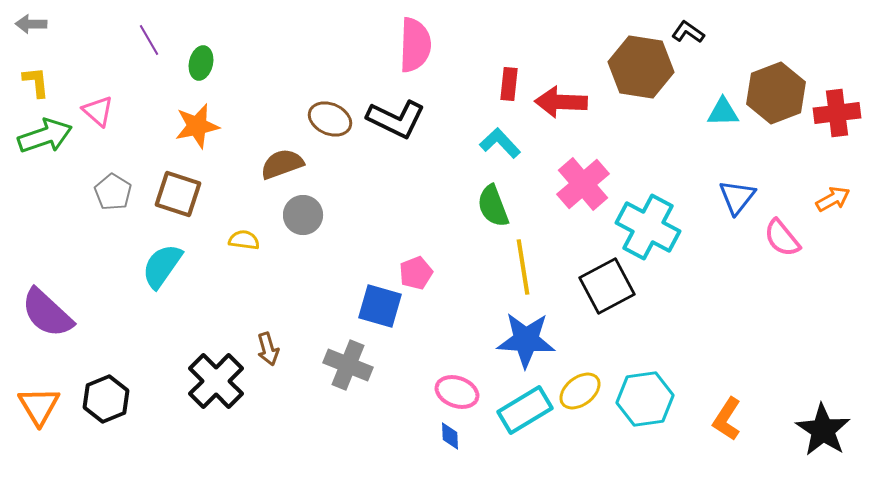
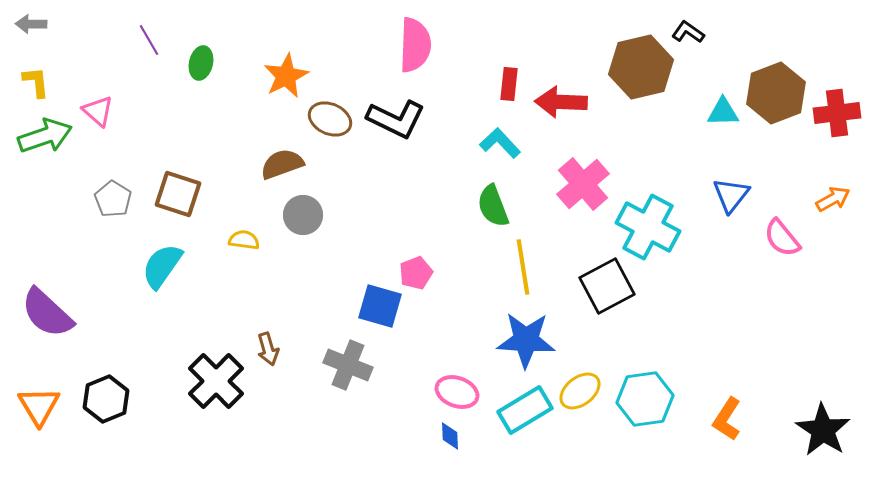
brown hexagon at (641, 67): rotated 22 degrees counterclockwise
orange star at (197, 126): moved 89 px right, 50 px up; rotated 15 degrees counterclockwise
gray pentagon at (113, 192): moved 7 px down
blue triangle at (737, 197): moved 6 px left, 2 px up
